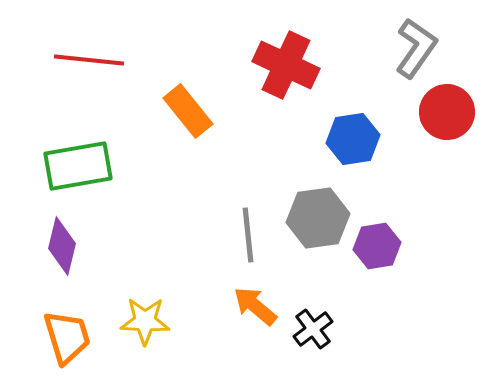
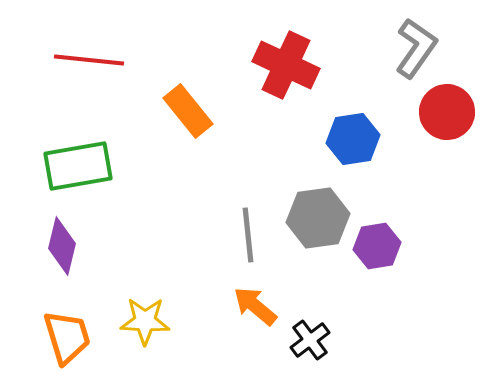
black cross: moved 3 px left, 11 px down
